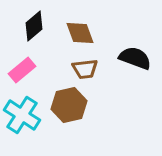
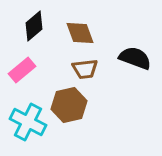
cyan cross: moved 6 px right, 7 px down; rotated 6 degrees counterclockwise
